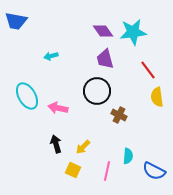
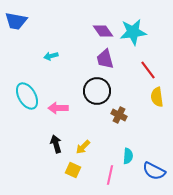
pink arrow: rotated 12 degrees counterclockwise
pink line: moved 3 px right, 4 px down
